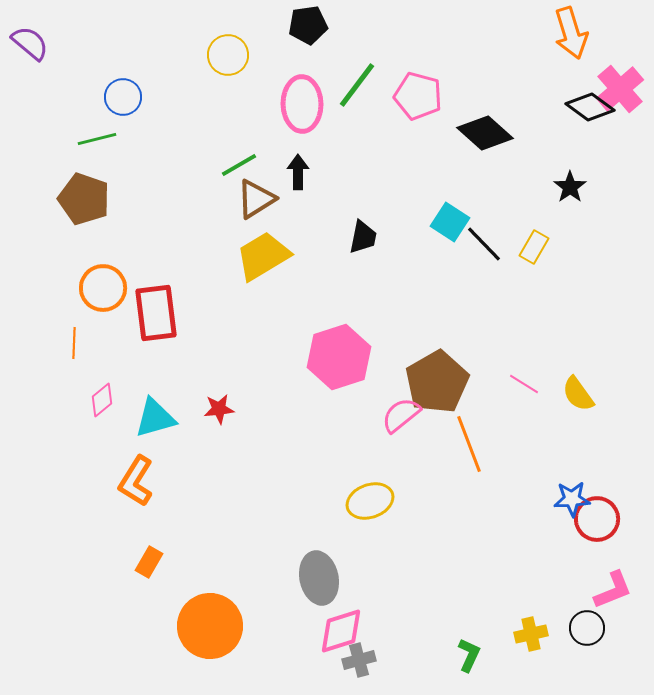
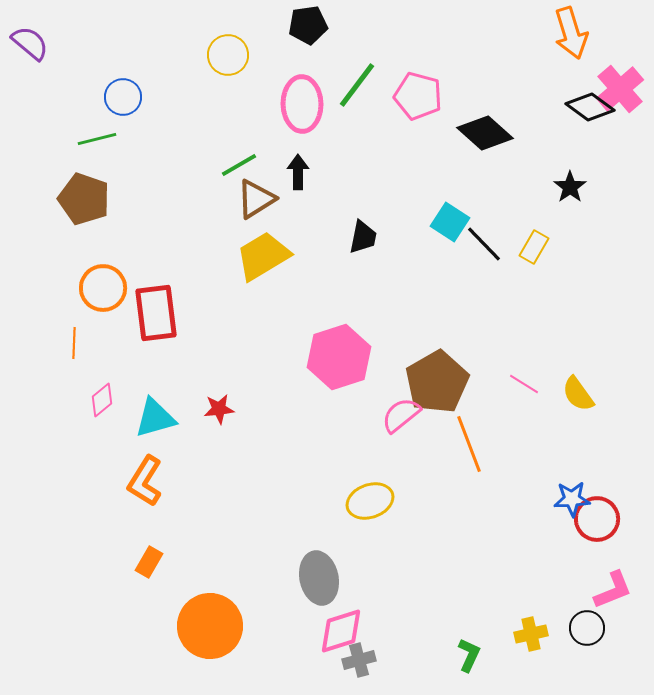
orange L-shape at (136, 481): moved 9 px right
